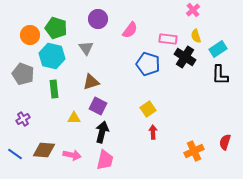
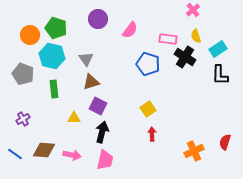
gray triangle: moved 11 px down
red arrow: moved 1 px left, 2 px down
